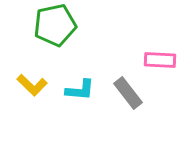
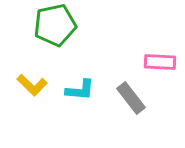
pink rectangle: moved 2 px down
gray rectangle: moved 3 px right, 5 px down
